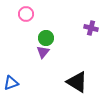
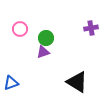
pink circle: moved 6 px left, 15 px down
purple cross: rotated 24 degrees counterclockwise
purple triangle: rotated 32 degrees clockwise
